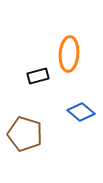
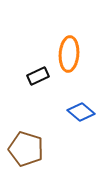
black rectangle: rotated 10 degrees counterclockwise
brown pentagon: moved 1 px right, 15 px down
